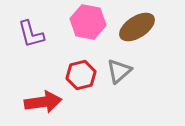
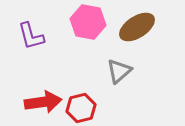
purple L-shape: moved 2 px down
red hexagon: moved 33 px down
